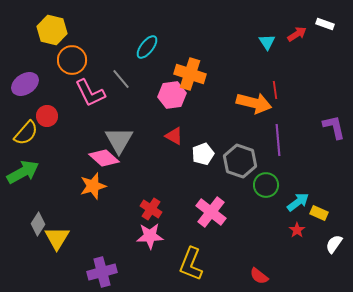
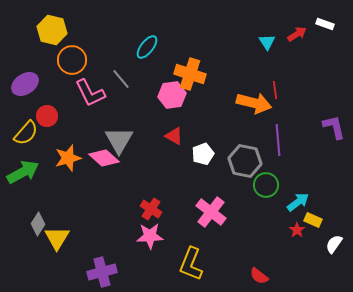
gray hexagon: moved 5 px right; rotated 8 degrees counterclockwise
orange star: moved 25 px left, 28 px up
yellow rectangle: moved 6 px left, 7 px down
